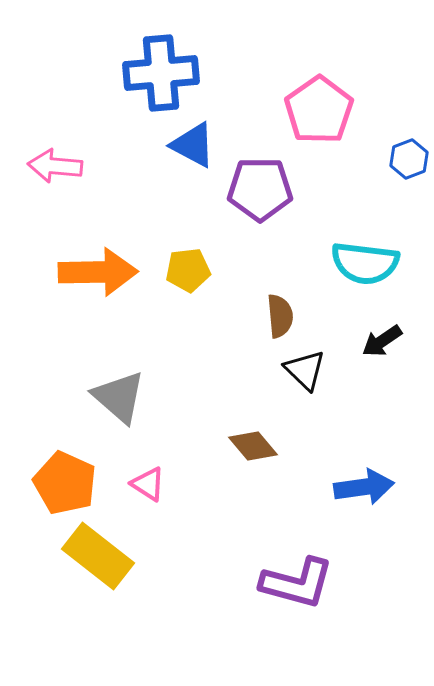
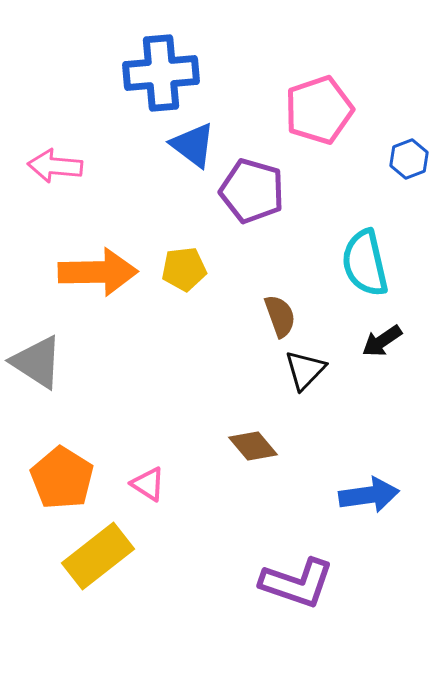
pink pentagon: rotated 16 degrees clockwise
blue triangle: rotated 9 degrees clockwise
purple pentagon: moved 8 px left, 2 px down; rotated 16 degrees clockwise
cyan semicircle: rotated 70 degrees clockwise
yellow pentagon: moved 4 px left, 1 px up
brown semicircle: rotated 15 degrees counterclockwise
black triangle: rotated 30 degrees clockwise
gray triangle: moved 82 px left, 35 px up; rotated 8 degrees counterclockwise
orange pentagon: moved 3 px left, 5 px up; rotated 8 degrees clockwise
blue arrow: moved 5 px right, 8 px down
yellow rectangle: rotated 76 degrees counterclockwise
purple L-shape: rotated 4 degrees clockwise
